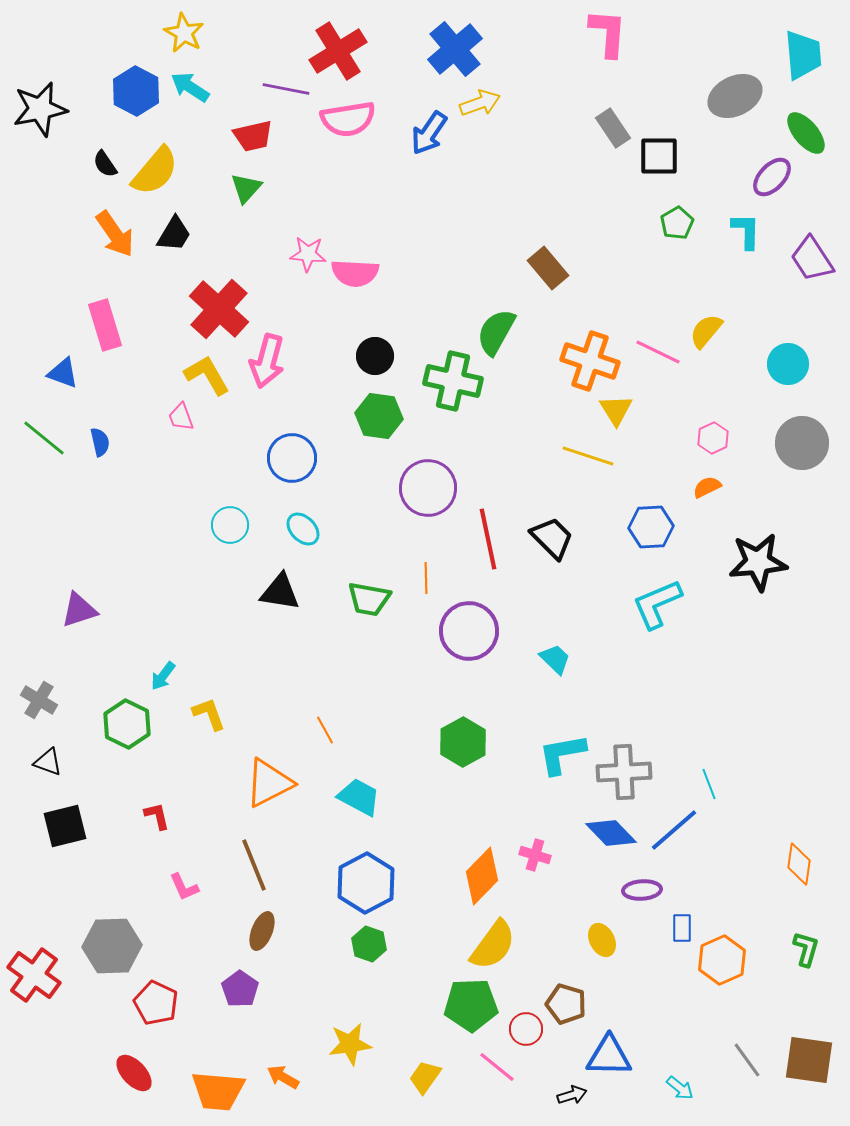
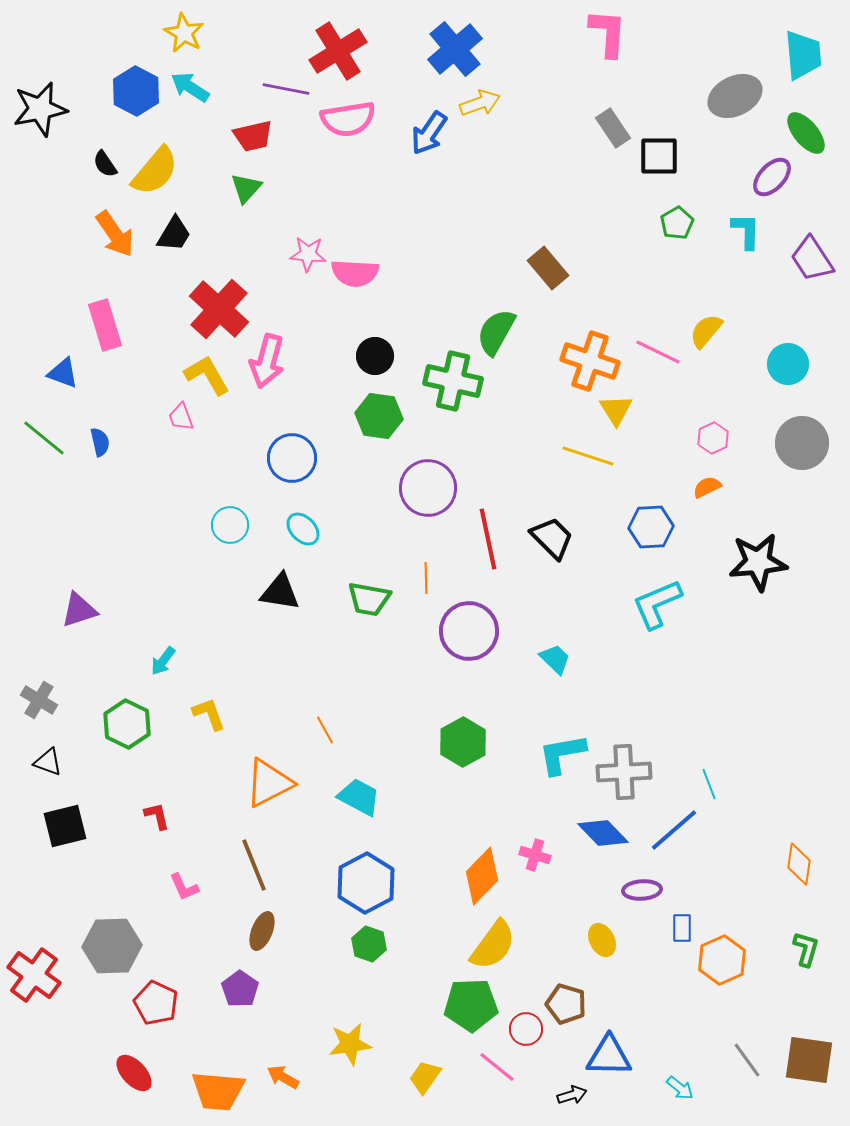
cyan arrow at (163, 676): moved 15 px up
blue diamond at (611, 833): moved 8 px left
